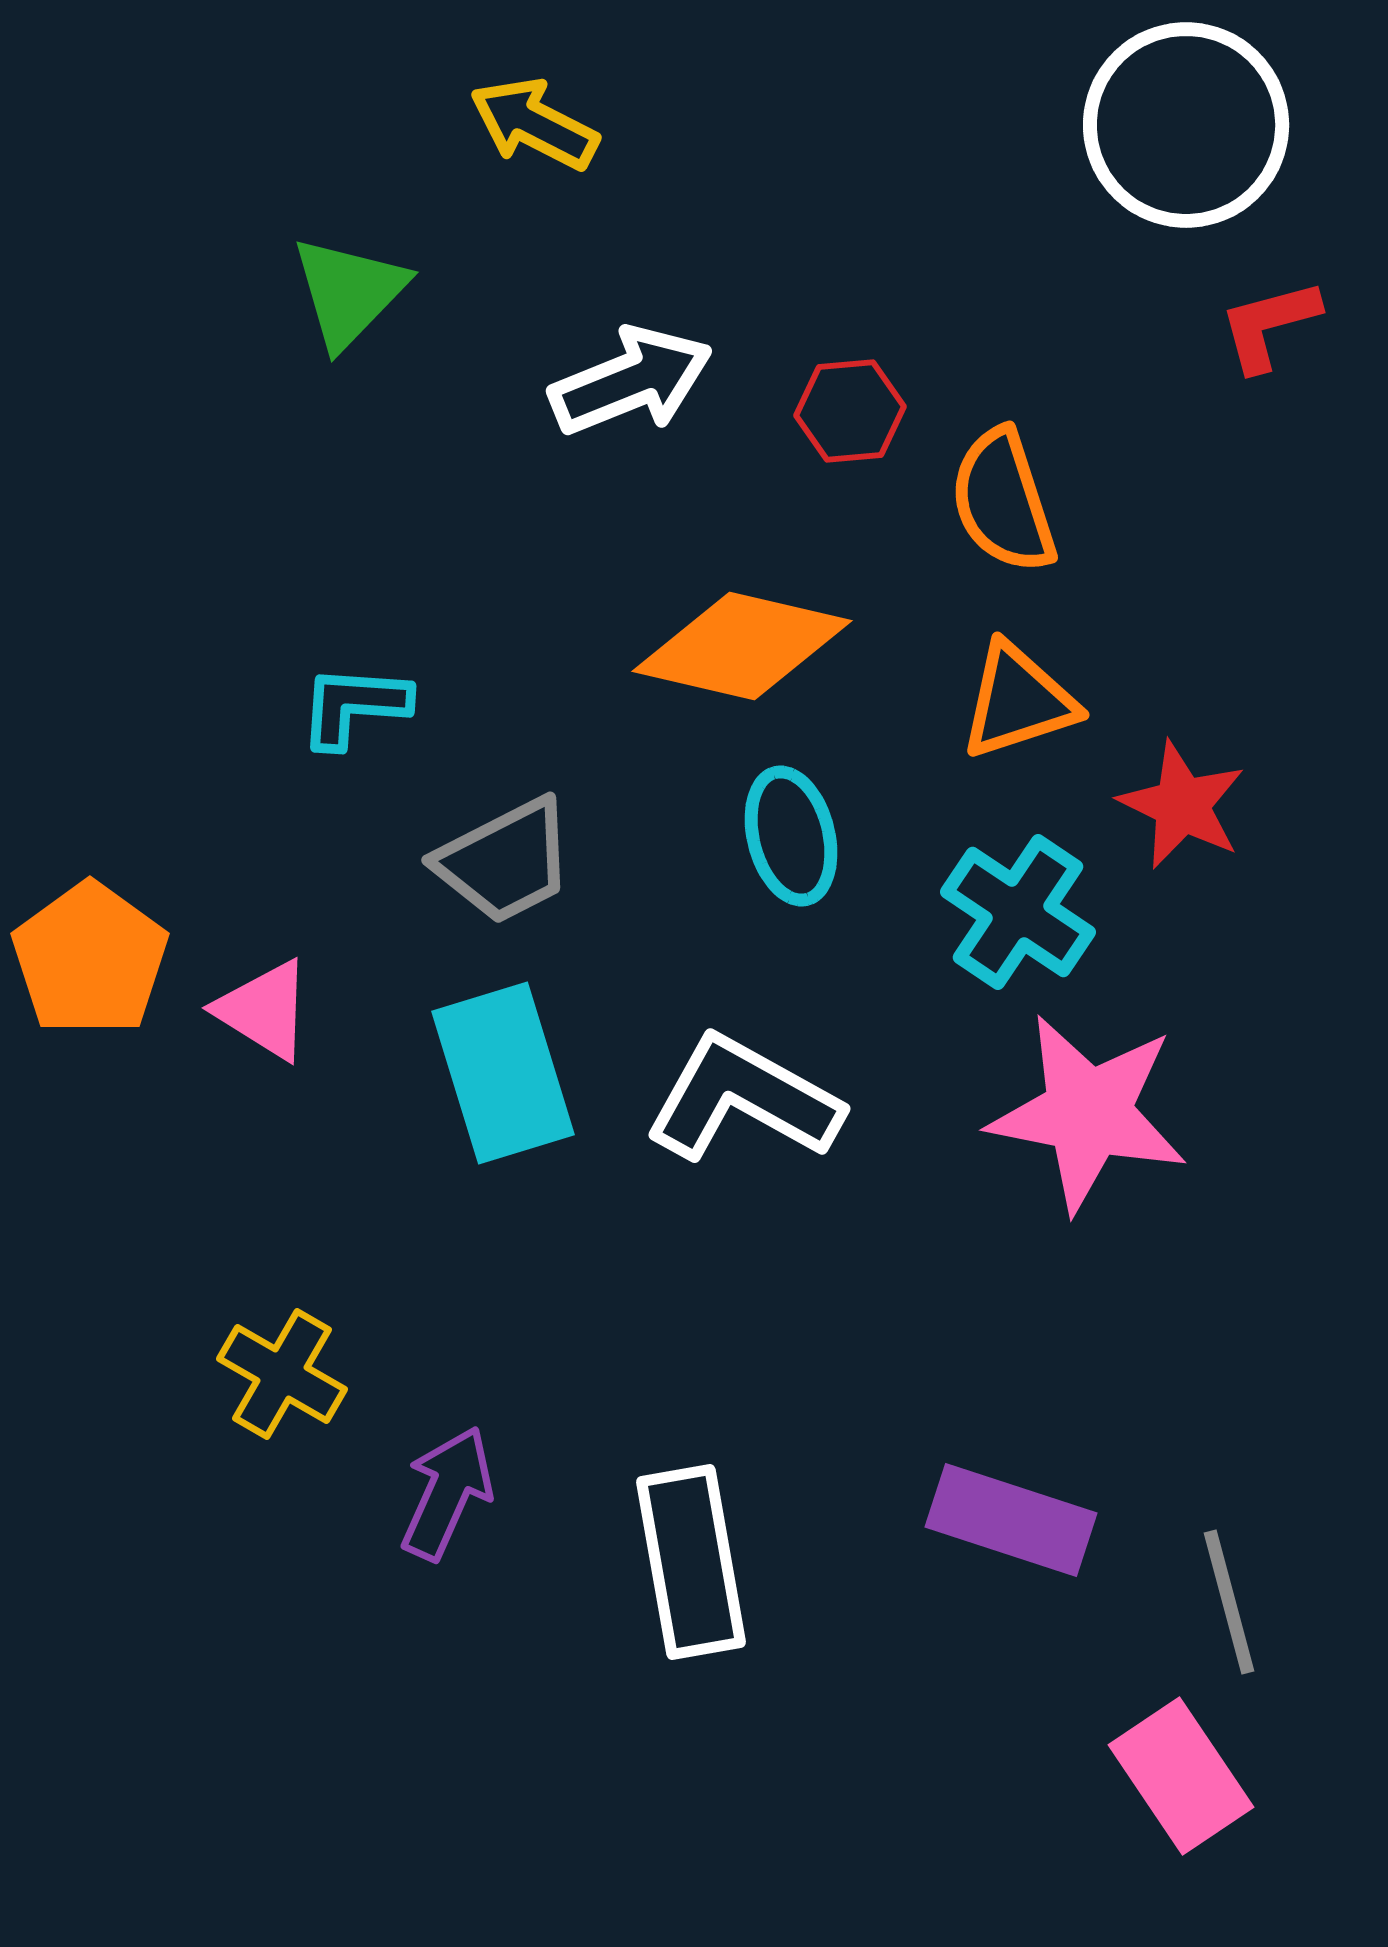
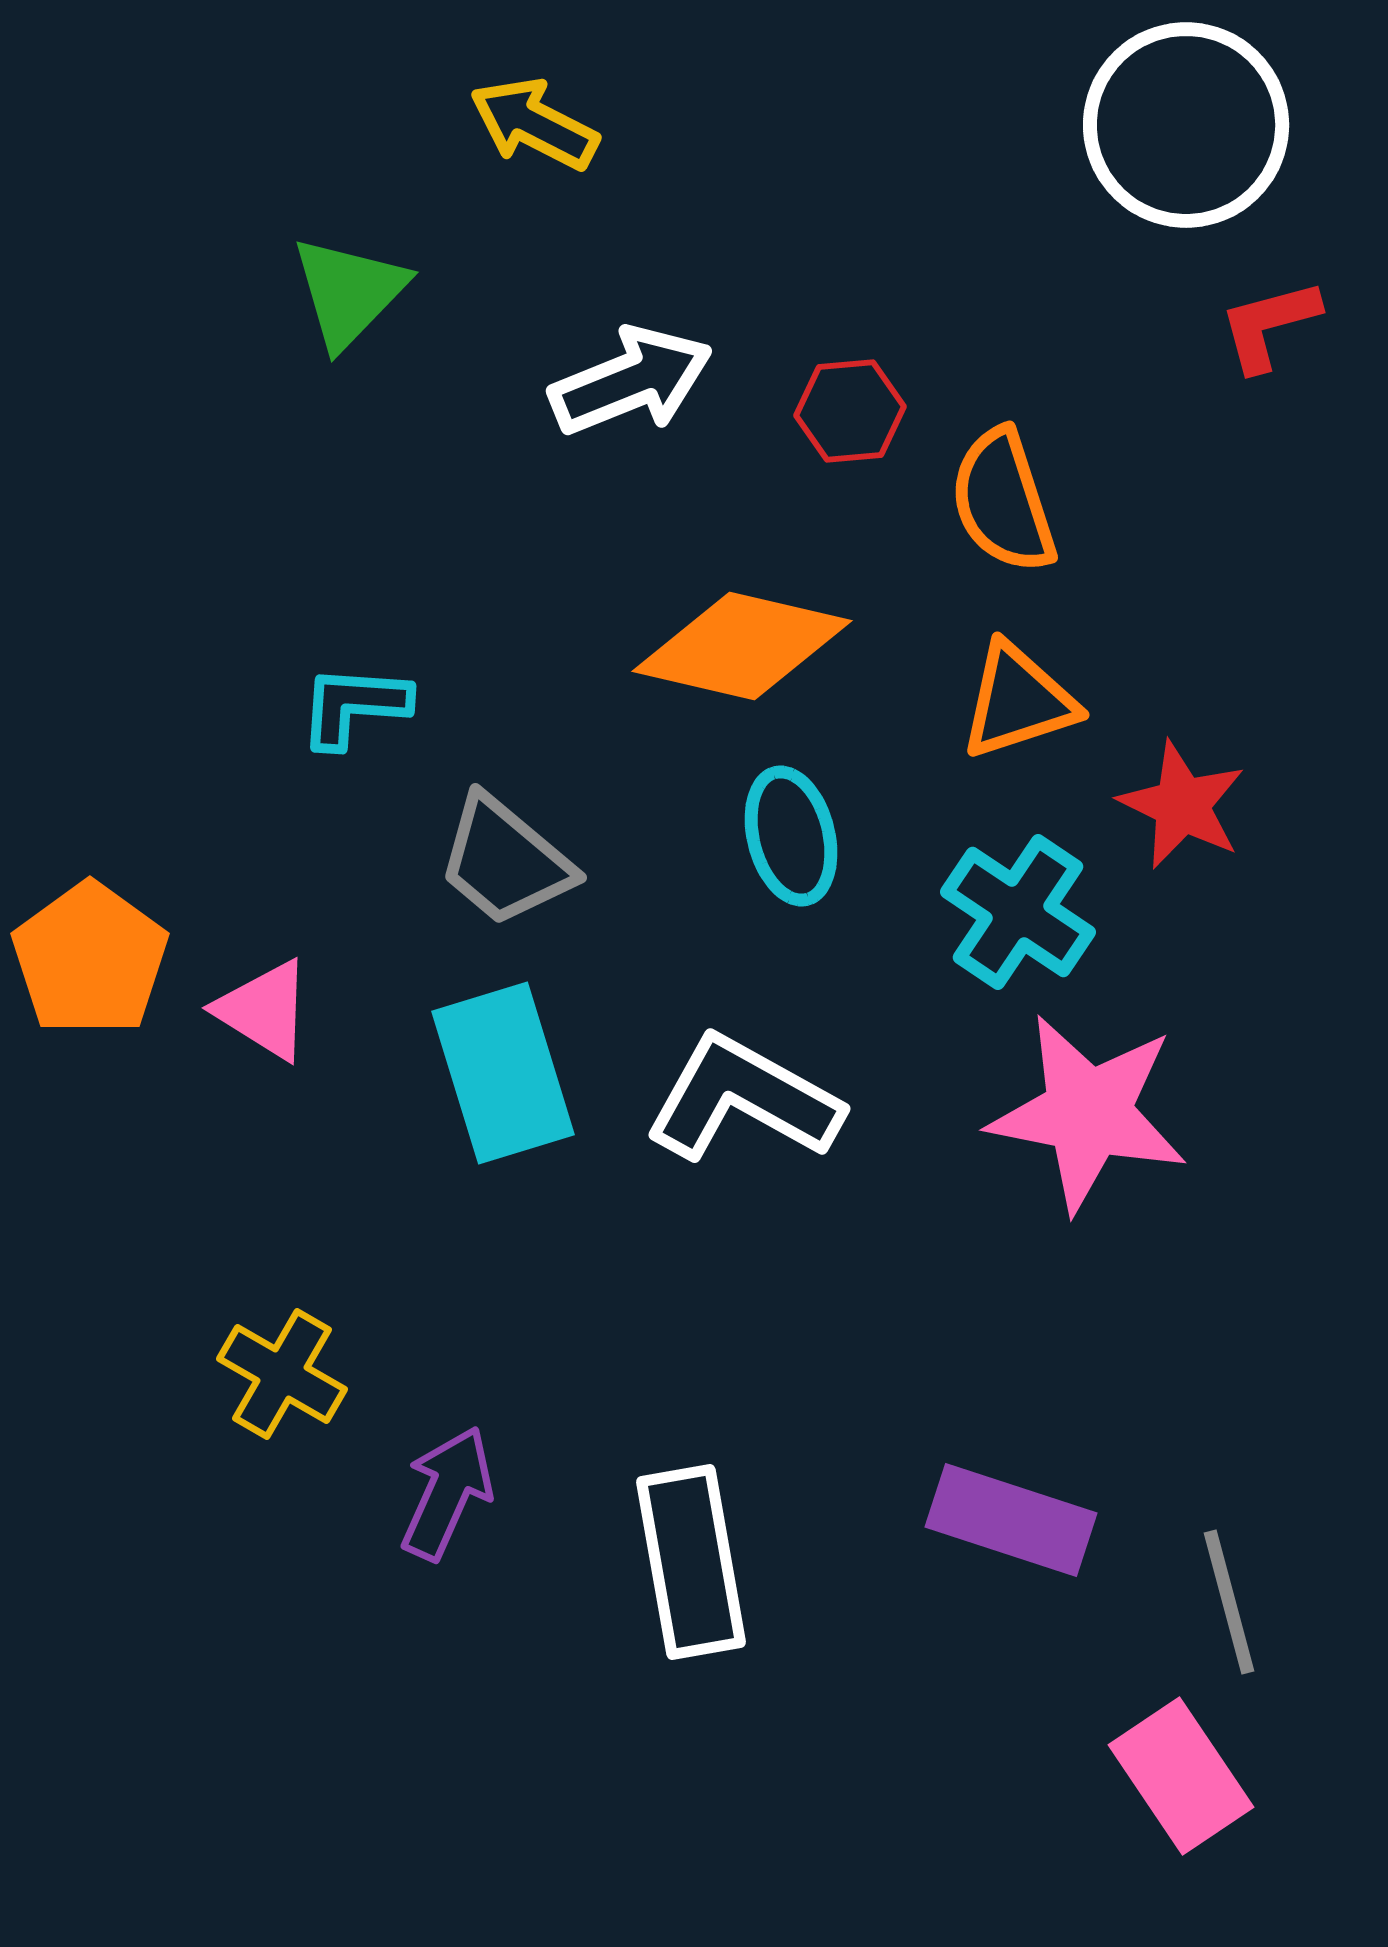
gray trapezoid: rotated 67 degrees clockwise
